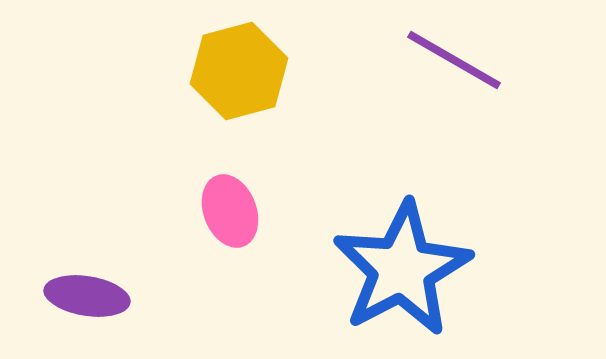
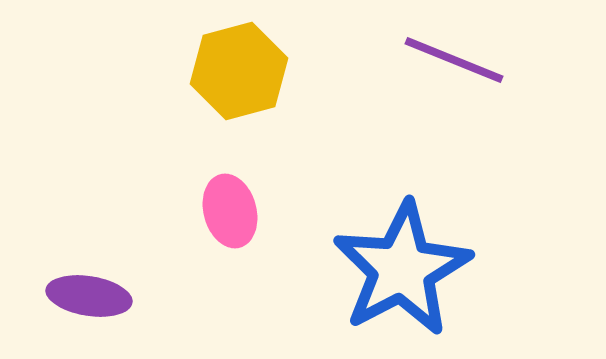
purple line: rotated 8 degrees counterclockwise
pink ellipse: rotated 6 degrees clockwise
purple ellipse: moved 2 px right
